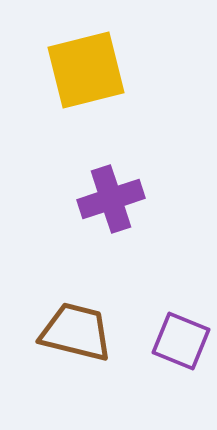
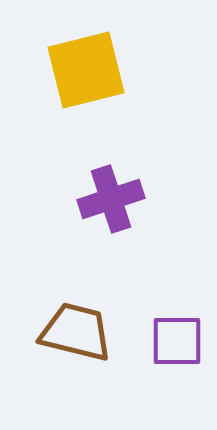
purple square: moved 4 px left; rotated 22 degrees counterclockwise
